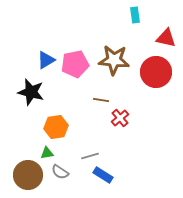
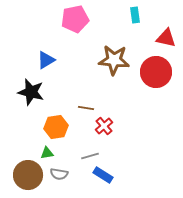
pink pentagon: moved 45 px up
brown line: moved 15 px left, 8 px down
red cross: moved 16 px left, 8 px down
gray semicircle: moved 1 px left, 2 px down; rotated 24 degrees counterclockwise
